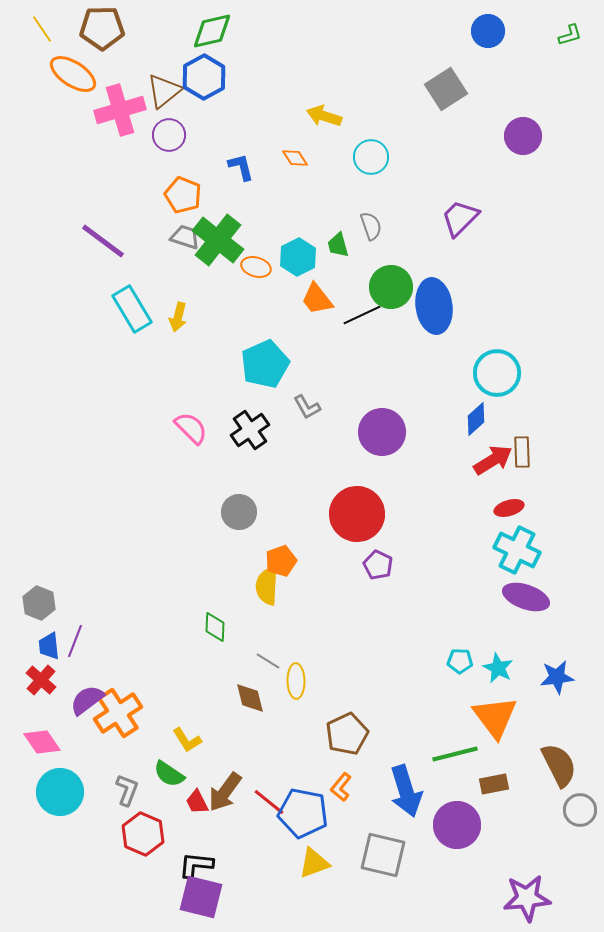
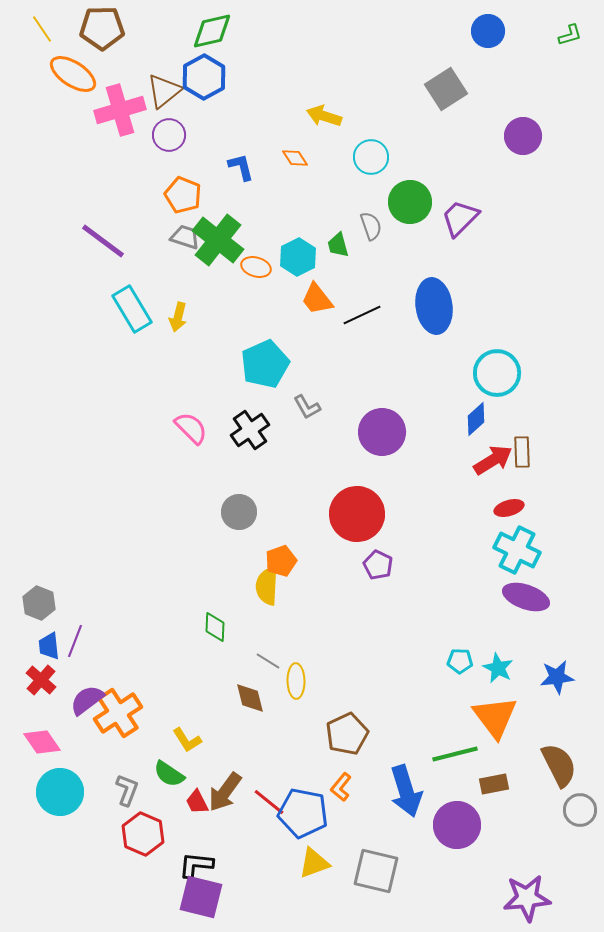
green circle at (391, 287): moved 19 px right, 85 px up
gray square at (383, 855): moved 7 px left, 16 px down
